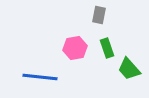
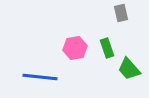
gray rectangle: moved 22 px right, 2 px up; rotated 24 degrees counterclockwise
